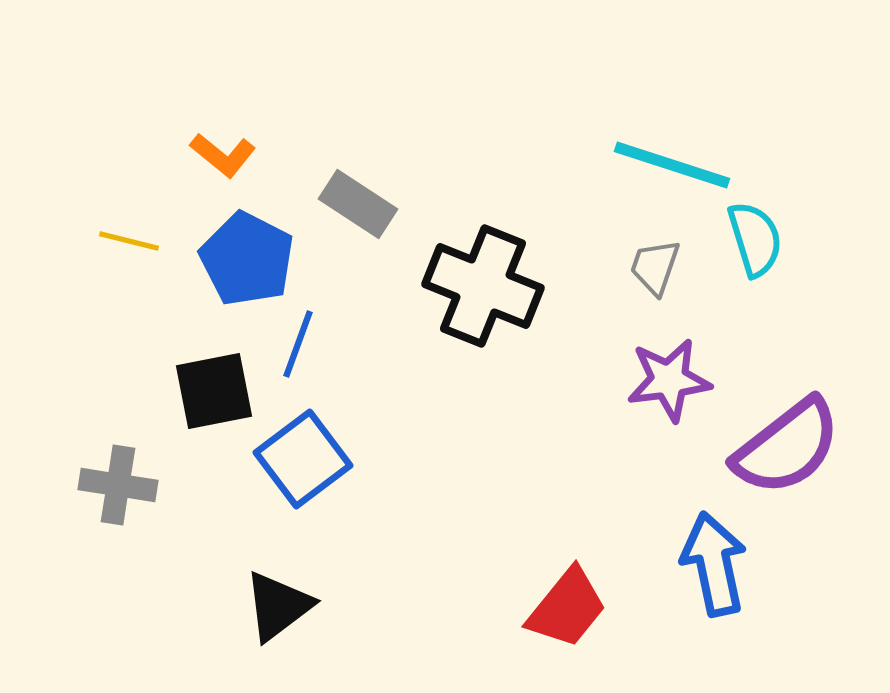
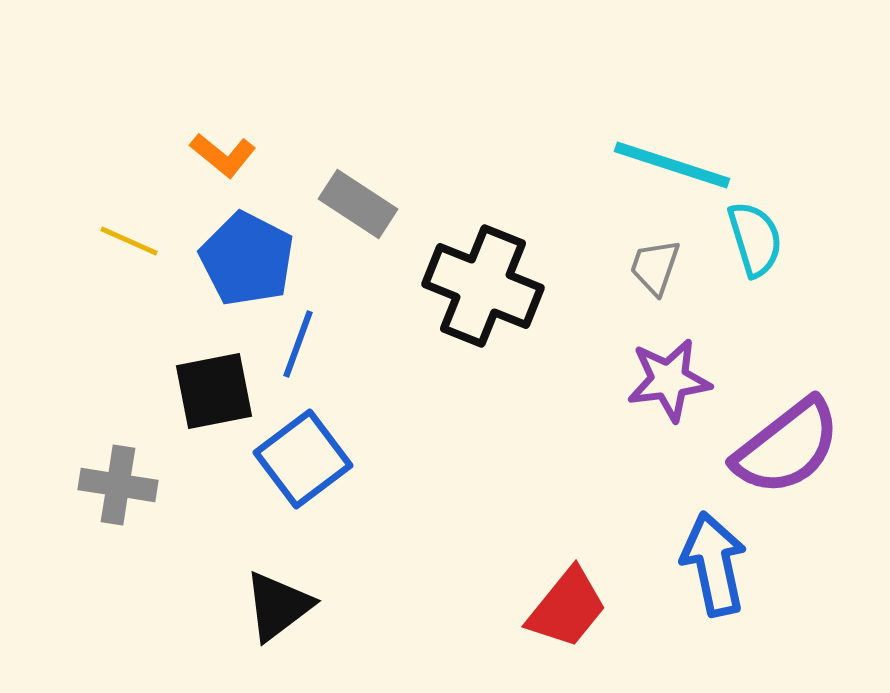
yellow line: rotated 10 degrees clockwise
